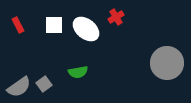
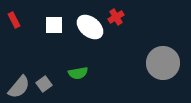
red rectangle: moved 4 px left, 5 px up
white ellipse: moved 4 px right, 2 px up
gray circle: moved 4 px left
green semicircle: moved 1 px down
gray semicircle: rotated 15 degrees counterclockwise
